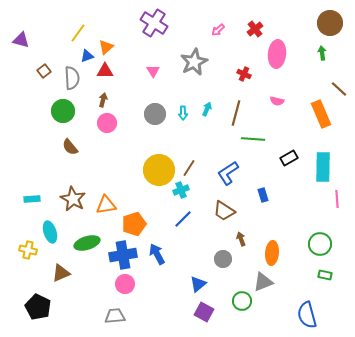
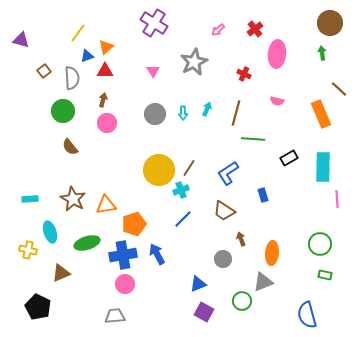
cyan rectangle at (32, 199): moved 2 px left
blue triangle at (198, 284): rotated 18 degrees clockwise
